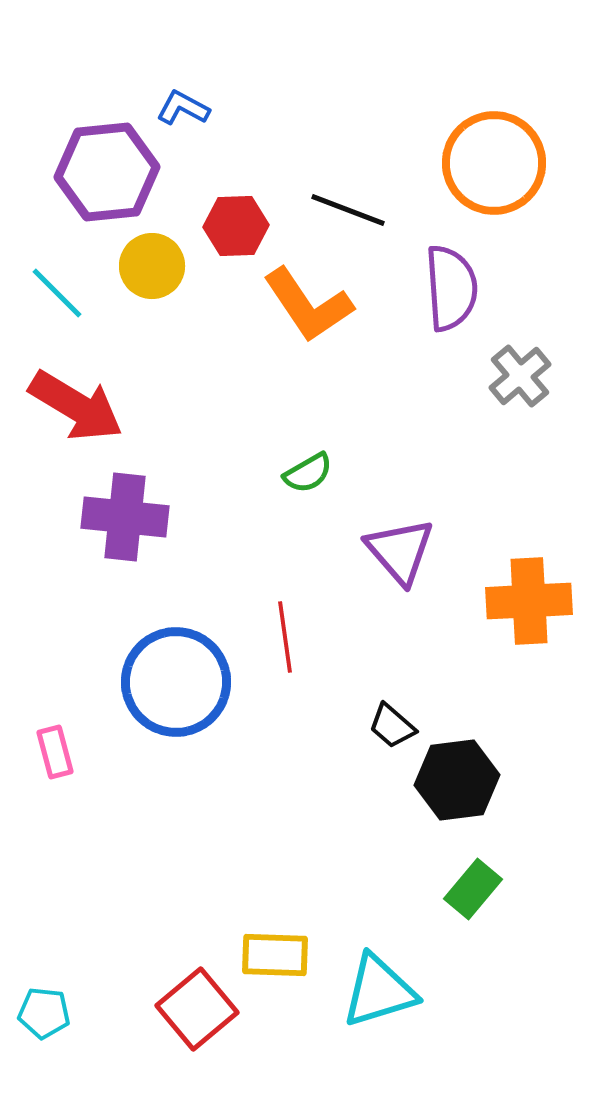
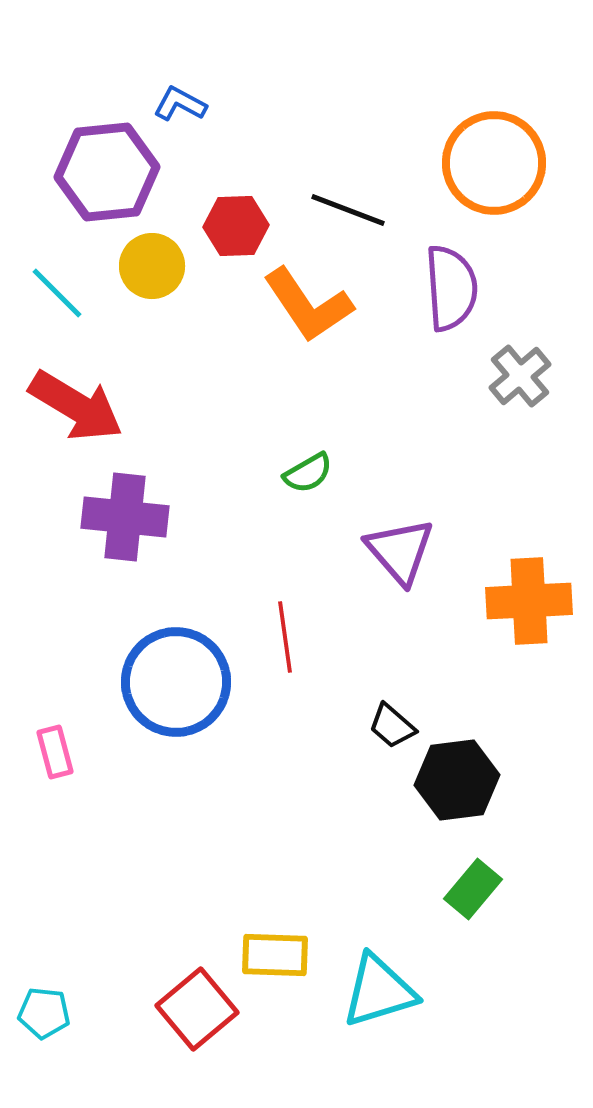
blue L-shape: moved 3 px left, 4 px up
